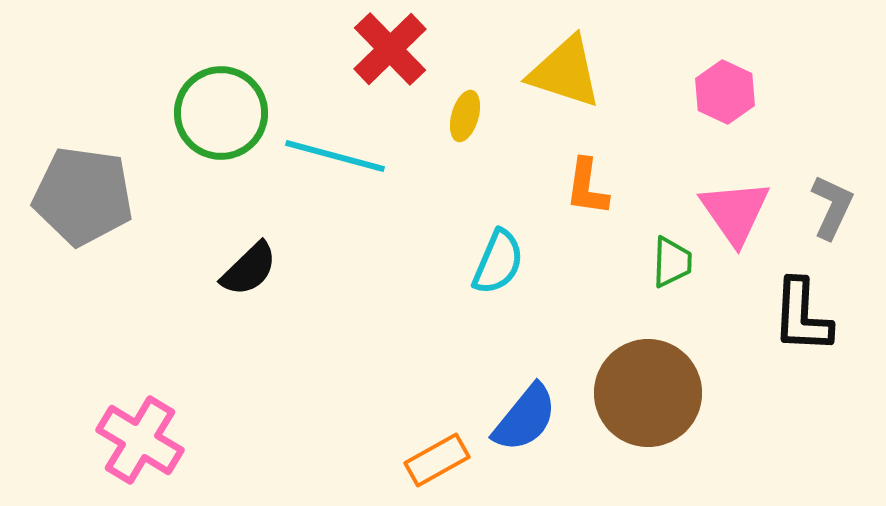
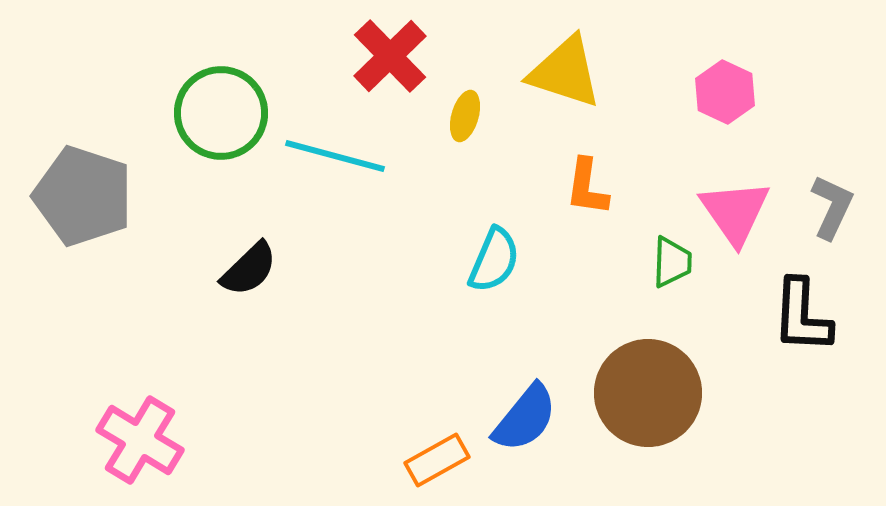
red cross: moved 7 px down
gray pentagon: rotated 10 degrees clockwise
cyan semicircle: moved 4 px left, 2 px up
